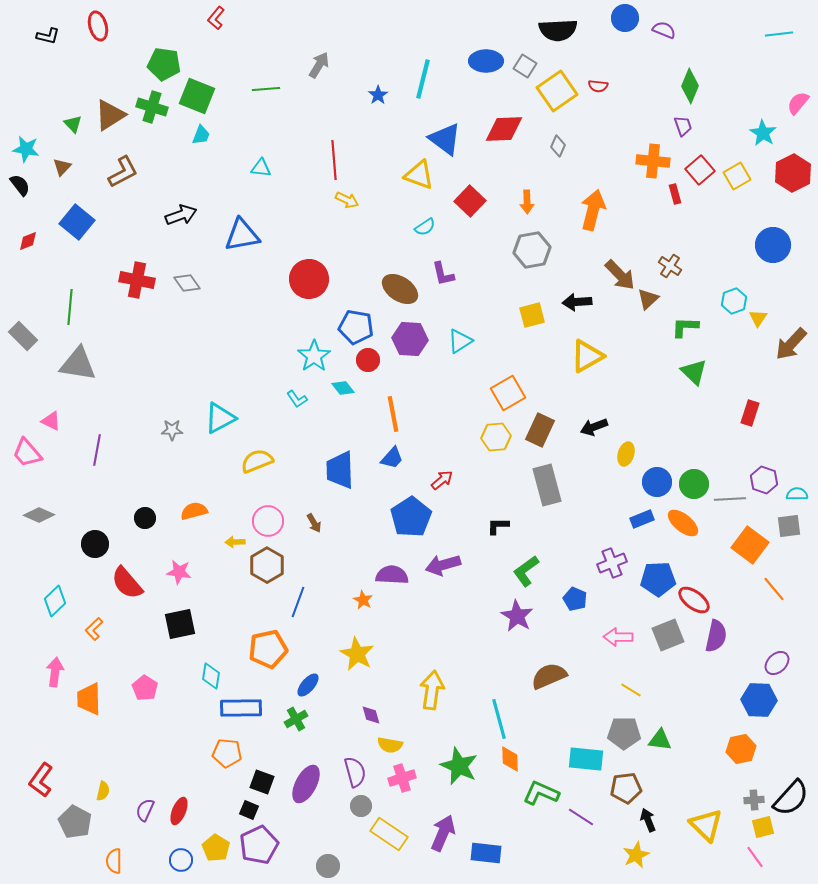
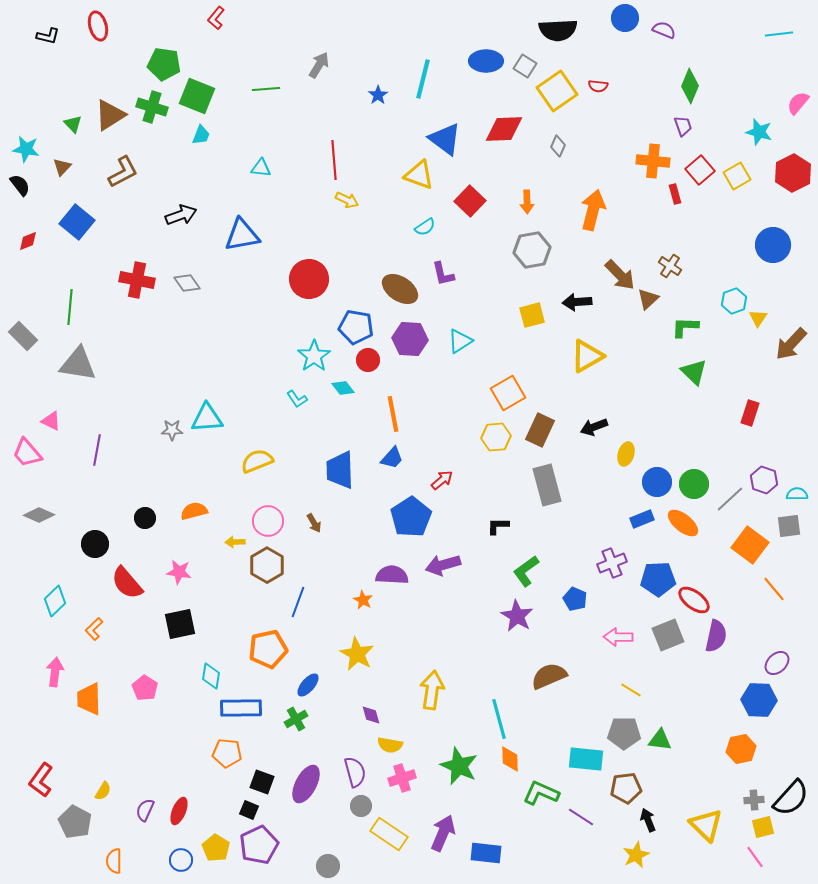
cyan star at (763, 133): moved 4 px left, 1 px up; rotated 16 degrees counterclockwise
cyan triangle at (220, 418): moved 13 px left; rotated 24 degrees clockwise
gray line at (730, 499): rotated 40 degrees counterclockwise
yellow semicircle at (103, 791): rotated 18 degrees clockwise
